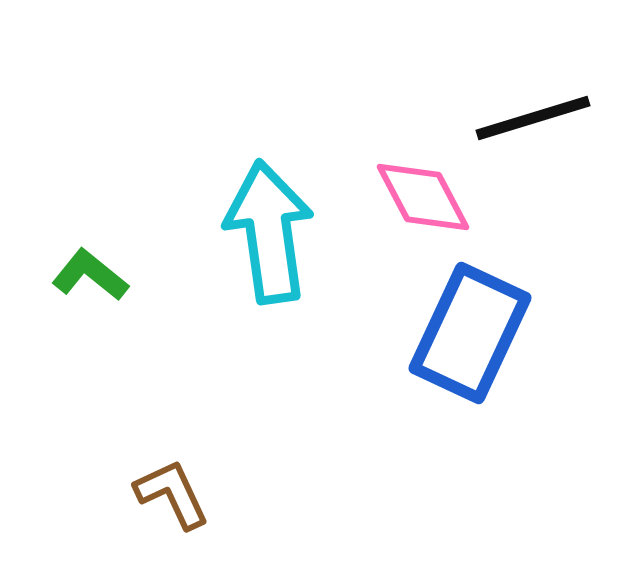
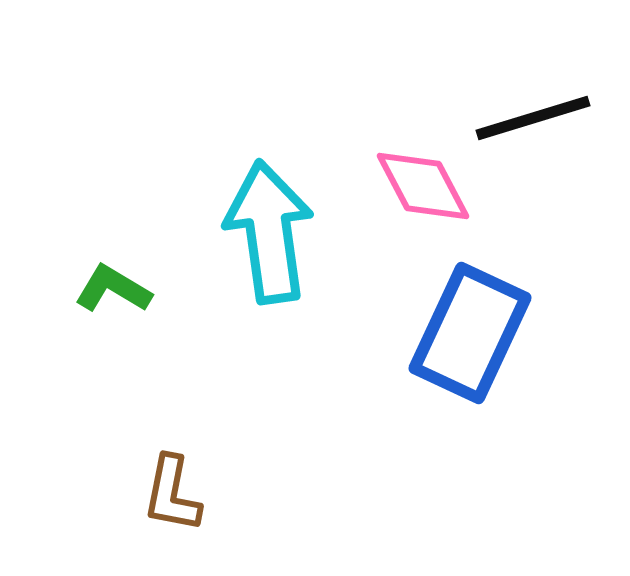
pink diamond: moved 11 px up
green L-shape: moved 23 px right, 14 px down; rotated 8 degrees counterclockwise
brown L-shape: rotated 144 degrees counterclockwise
